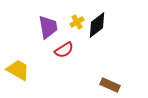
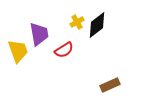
purple trapezoid: moved 9 px left, 7 px down
yellow trapezoid: moved 19 px up; rotated 40 degrees clockwise
brown rectangle: rotated 48 degrees counterclockwise
